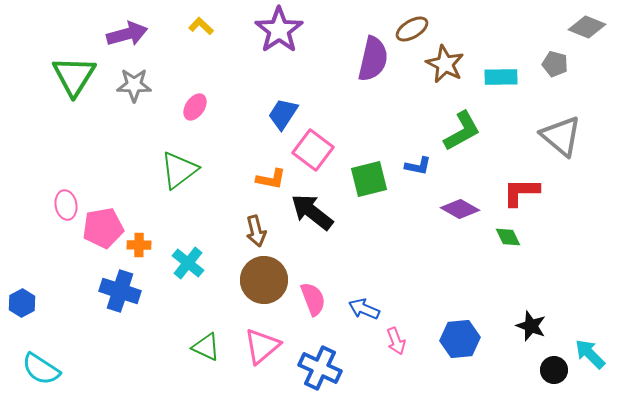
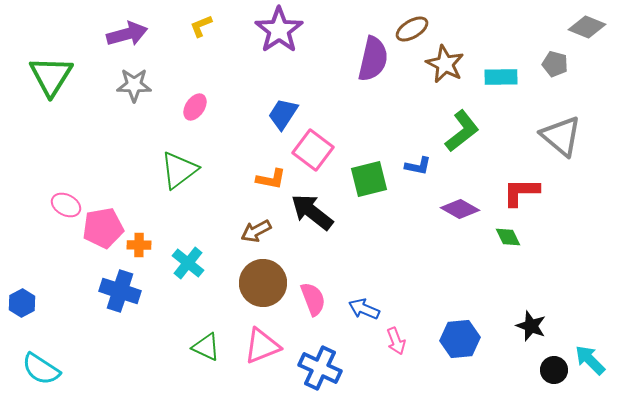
yellow L-shape at (201, 26): rotated 65 degrees counterclockwise
green triangle at (74, 76): moved 23 px left
green L-shape at (462, 131): rotated 9 degrees counterclockwise
pink ellipse at (66, 205): rotated 52 degrees counterclockwise
brown arrow at (256, 231): rotated 76 degrees clockwise
brown circle at (264, 280): moved 1 px left, 3 px down
pink triangle at (262, 346): rotated 18 degrees clockwise
cyan arrow at (590, 354): moved 6 px down
